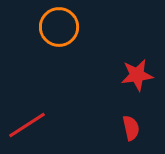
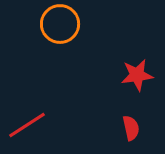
orange circle: moved 1 px right, 3 px up
